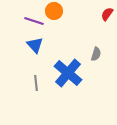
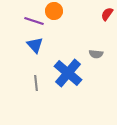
gray semicircle: rotated 80 degrees clockwise
